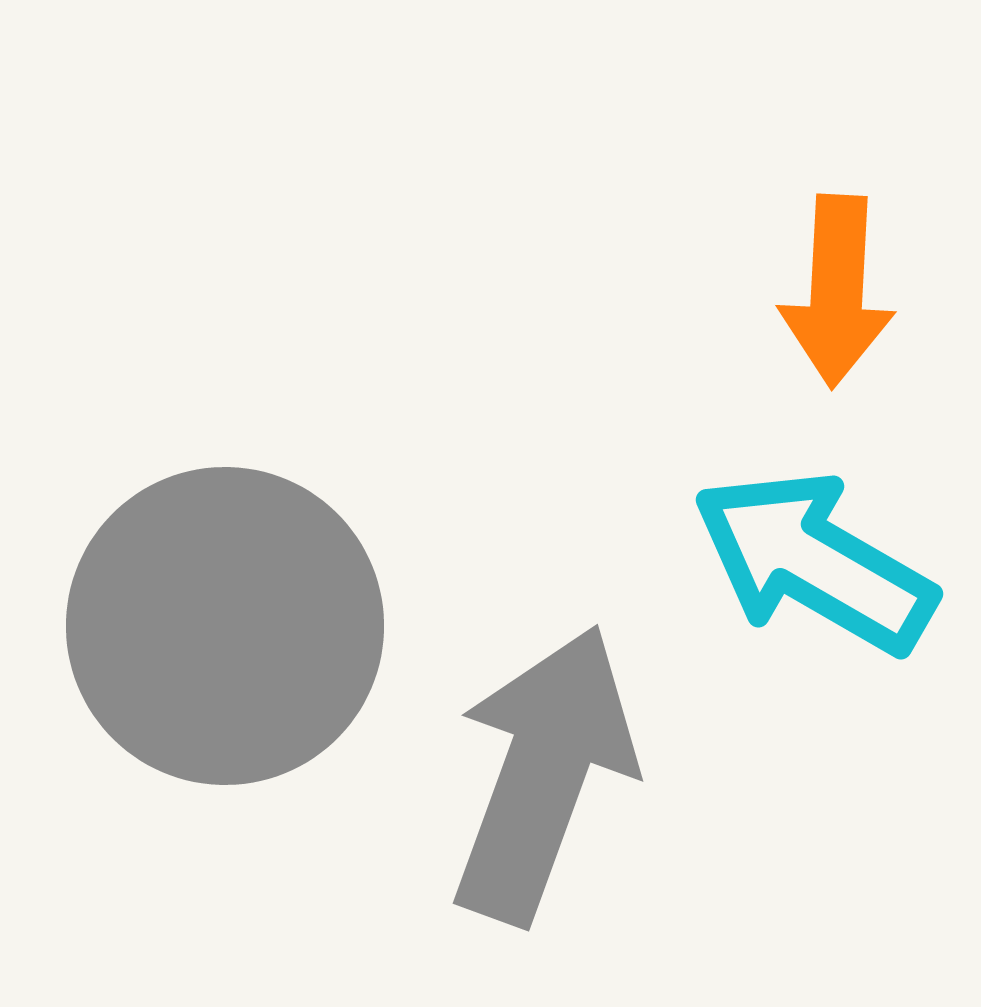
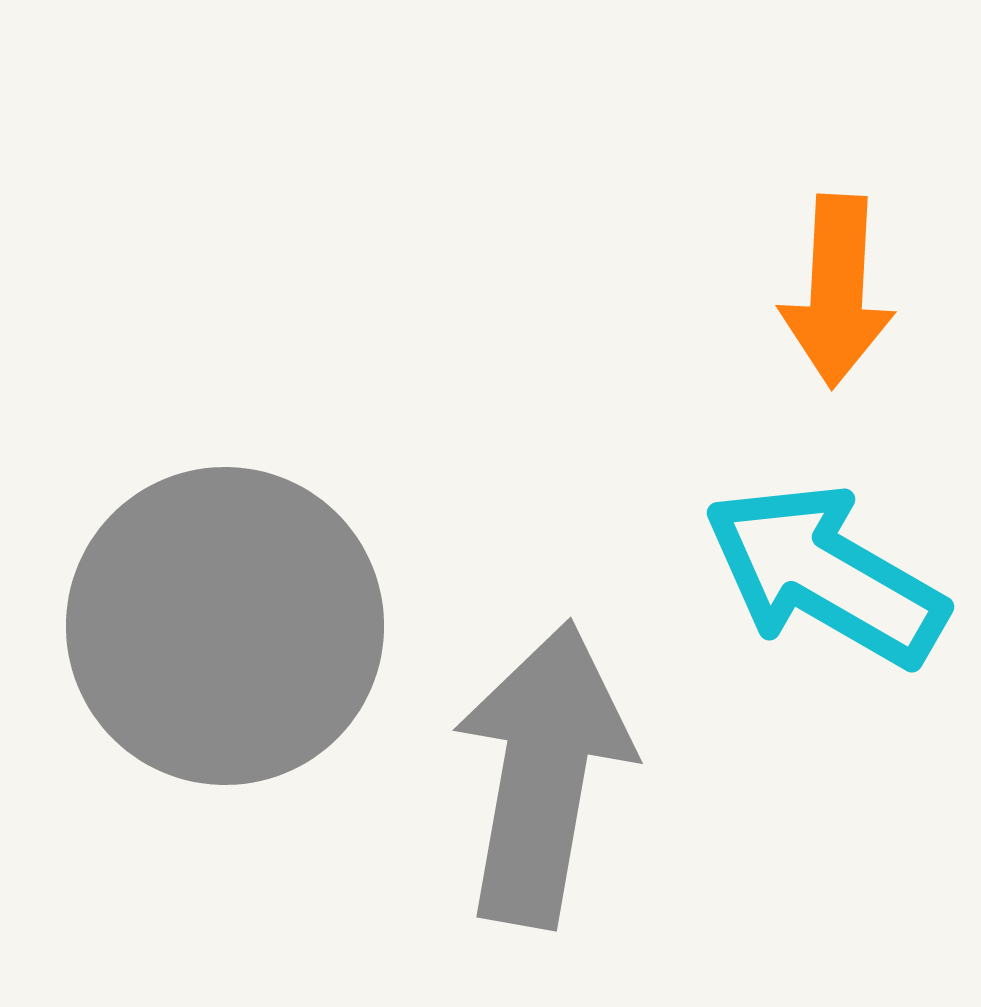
cyan arrow: moved 11 px right, 13 px down
gray arrow: rotated 10 degrees counterclockwise
